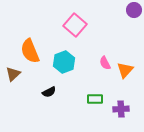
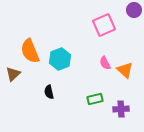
pink square: moved 29 px right; rotated 25 degrees clockwise
cyan hexagon: moved 4 px left, 3 px up
orange triangle: rotated 30 degrees counterclockwise
black semicircle: rotated 104 degrees clockwise
green rectangle: rotated 14 degrees counterclockwise
